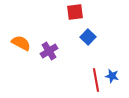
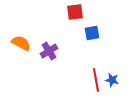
blue square: moved 4 px right, 4 px up; rotated 35 degrees clockwise
blue star: moved 4 px down
